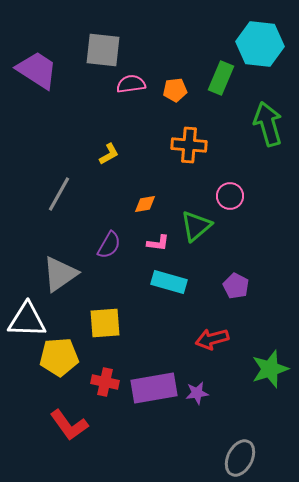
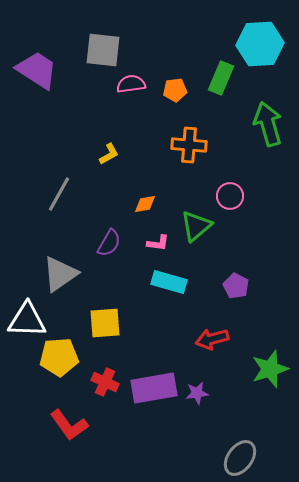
cyan hexagon: rotated 9 degrees counterclockwise
purple semicircle: moved 2 px up
red cross: rotated 12 degrees clockwise
gray ellipse: rotated 9 degrees clockwise
